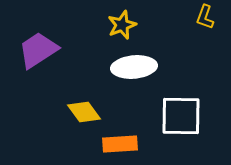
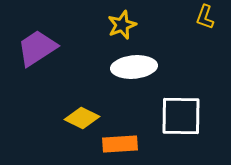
purple trapezoid: moved 1 px left, 2 px up
yellow diamond: moved 2 px left, 6 px down; rotated 28 degrees counterclockwise
